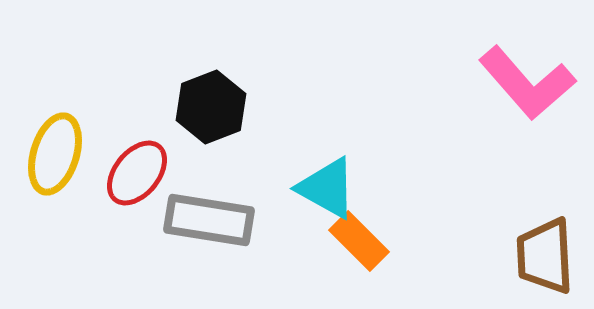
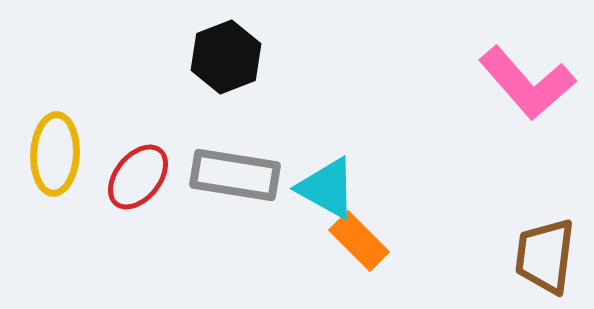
black hexagon: moved 15 px right, 50 px up
yellow ellipse: rotated 14 degrees counterclockwise
red ellipse: moved 1 px right, 4 px down
gray rectangle: moved 26 px right, 45 px up
brown trapezoid: rotated 10 degrees clockwise
